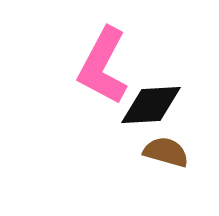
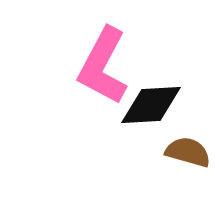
brown semicircle: moved 22 px right
